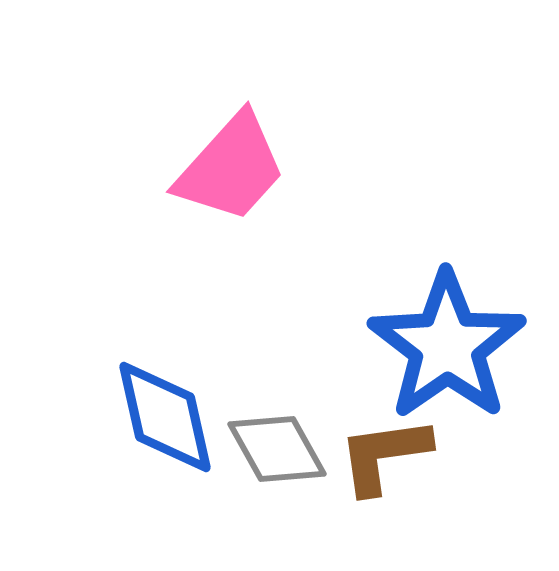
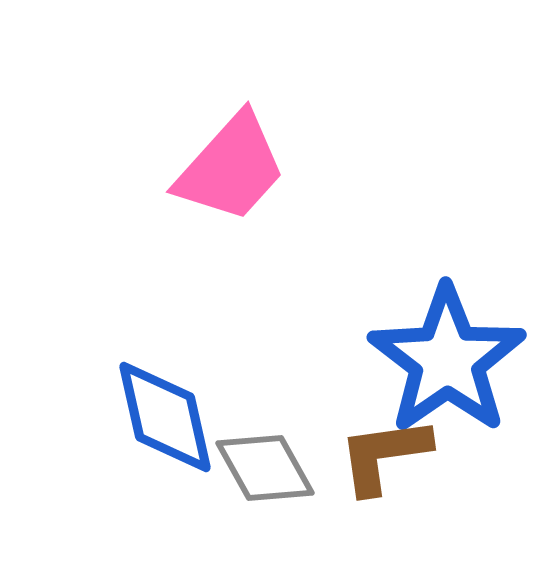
blue star: moved 14 px down
gray diamond: moved 12 px left, 19 px down
